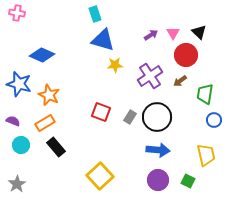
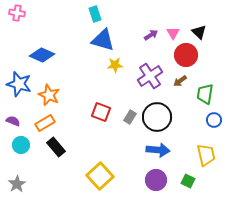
purple circle: moved 2 px left
